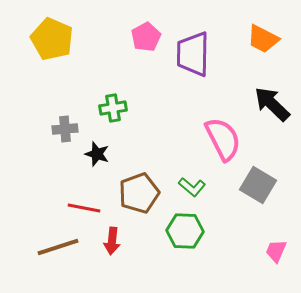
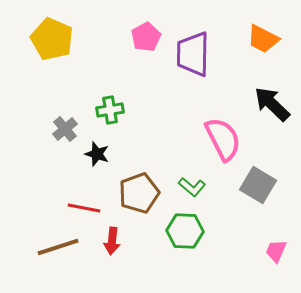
green cross: moved 3 px left, 2 px down
gray cross: rotated 35 degrees counterclockwise
